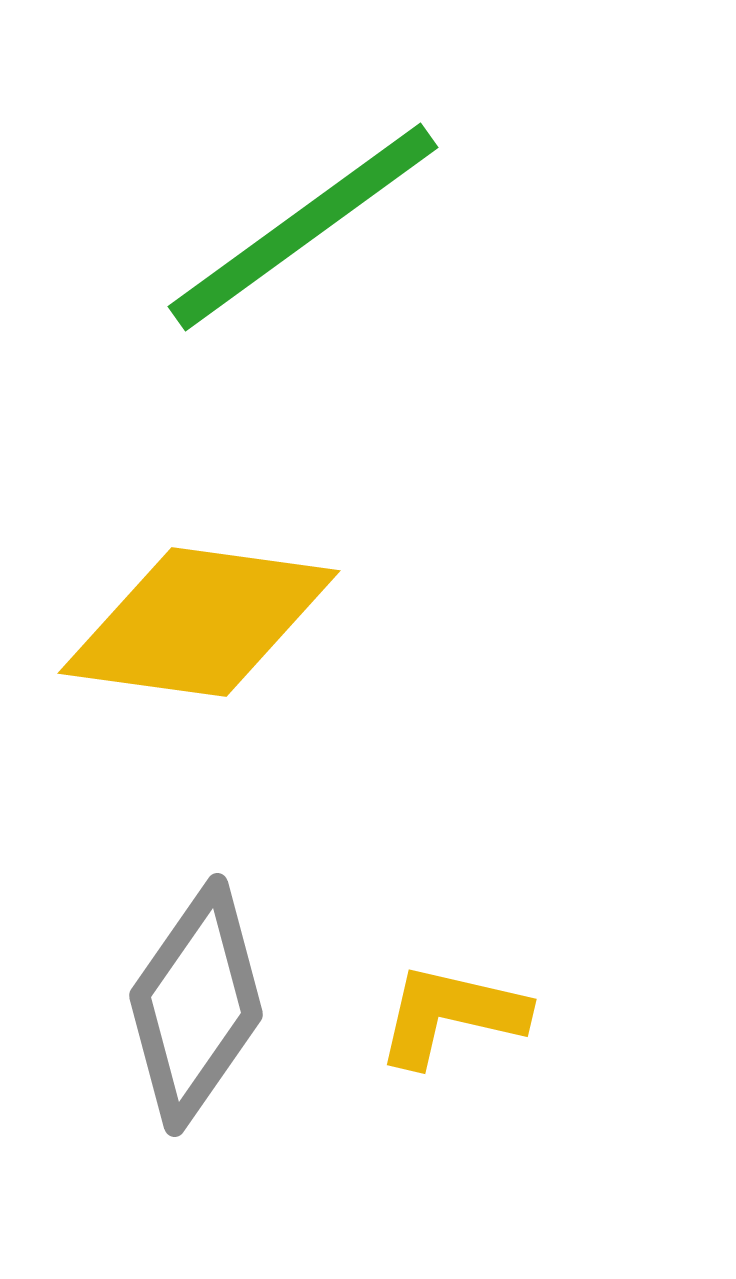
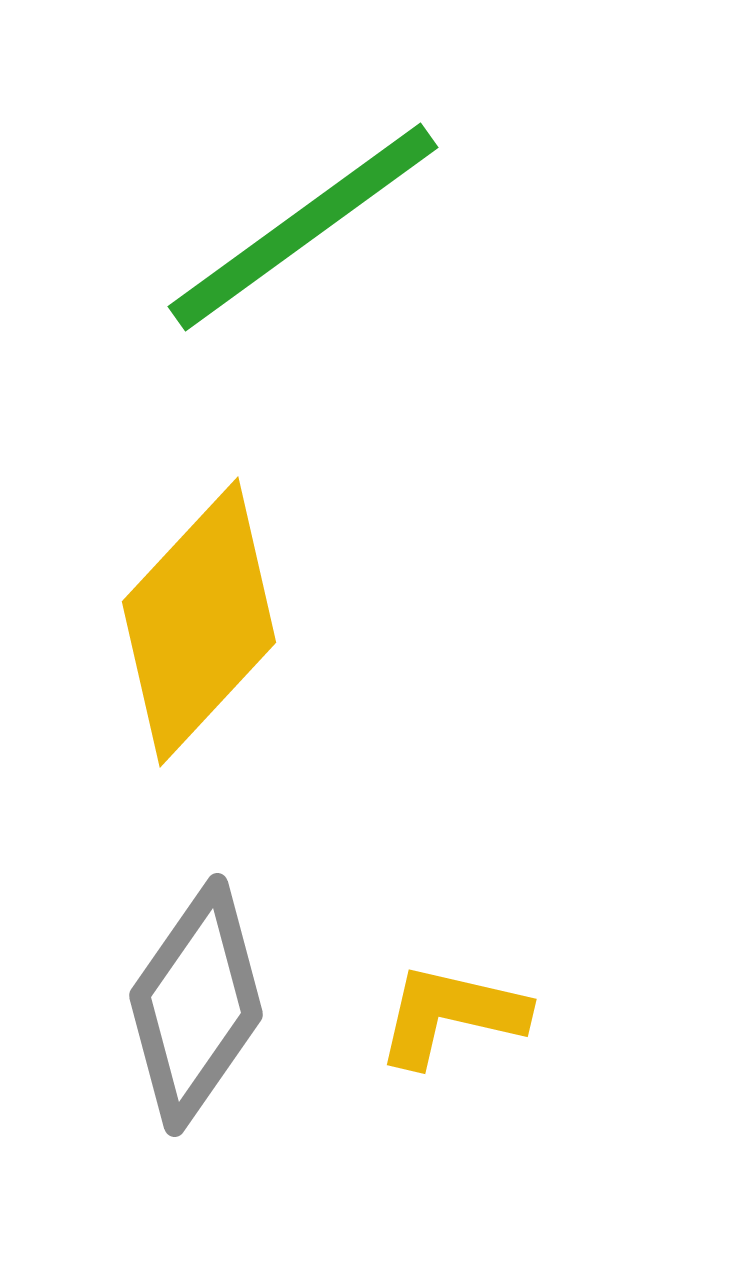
yellow diamond: rotated 55 degrees counterclockwise
